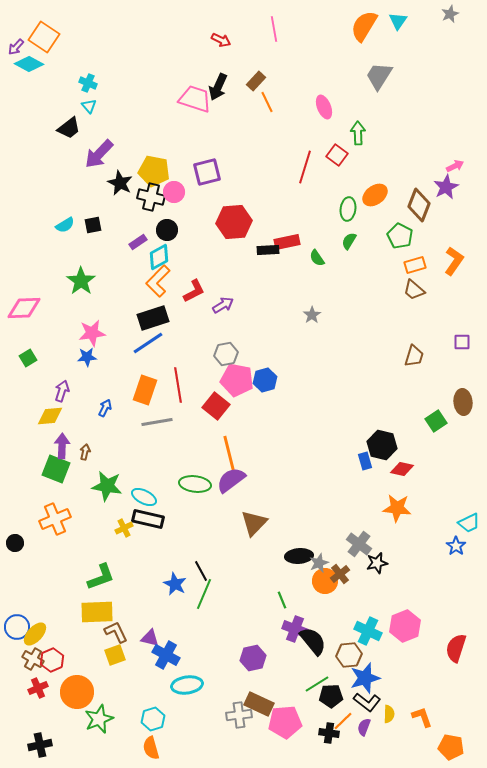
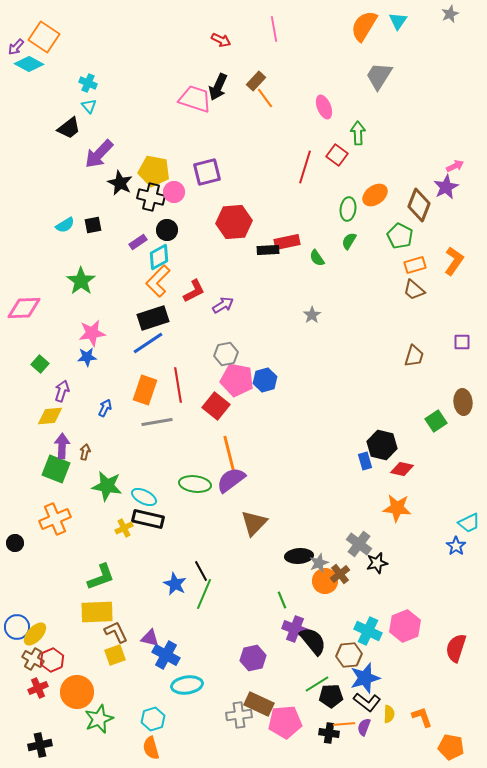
orange line at (267, 102): moved 2 px left, 4 px up; rotated 10 degrees counterclockwise
green square at (28, 358): moved 12 px right, 6 px down; rotated 18 degrees counterclockwise
orange line at (343, 721): moved 1 px right, 3 px down; rotated 40 degrees clockwise
